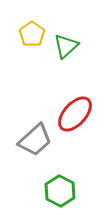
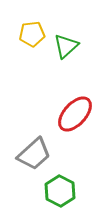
yellow pentagon: rotated 30 degrees clockwise
gray trapezoid: moved 1 px left, 14 px down
